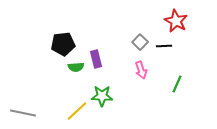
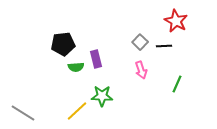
gray line: rotated 20 degrees clockwise
